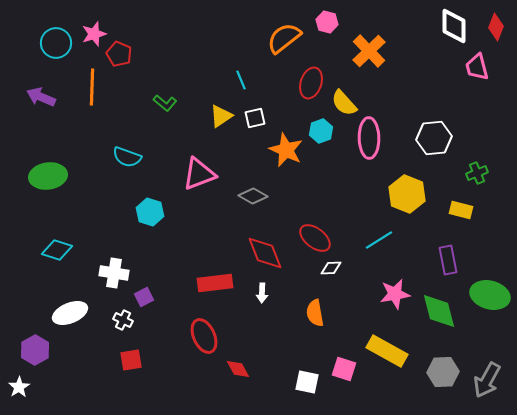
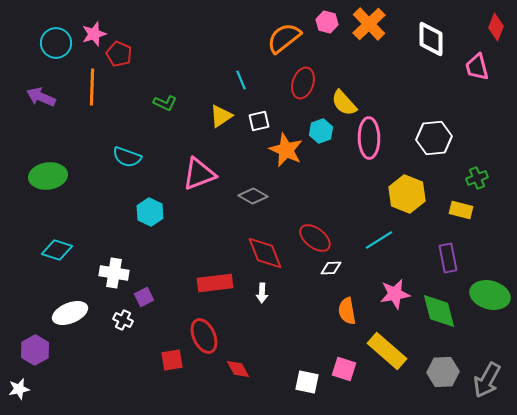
white diamond at (454, 26): moved 23 px left, 13 px down
orange cross at (369, 51): moved 27 px up
red ellipse at (311, 83): moved 8 px left
green L-shape at (165, 103): rotated 15 degrees counterclockwise
white square at (255, 118): moved 4 px right, 3 px down
green cross at (477, 173): moved 5 px down
cyan hexagon at (150, 212): rotated 8 degrees clockwise
purple rectangle at (448, 260): moved 2 px up
orange semicircle at (315, 313): moved 32 px right, 2 px up
yellow rectangle at (387, 351): rotated 12 degrees clockwise
red square at (131, 360): moved 41 px right
white star at (19, 387): moved 2 px down; rotated 20 degrees clockwise
